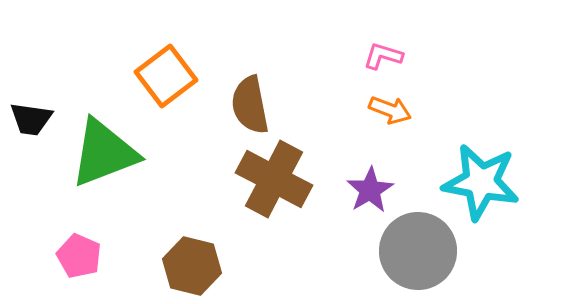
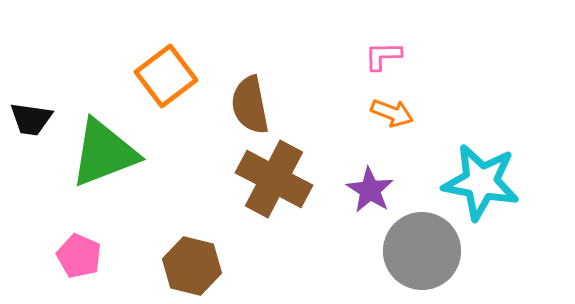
pink L-shape: rotated 18 degrees counterclockwise
orange arrow: moved 2 px right, 3 px down
purple star: rotated 9 degrees counterclockwise
gray circle: moved 4 px right
